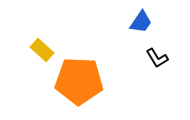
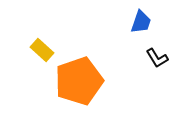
blue trapezoid: rotated 15 degrees counterclockwise
orange pentagon: rotated 21 degrees counterclockwise
